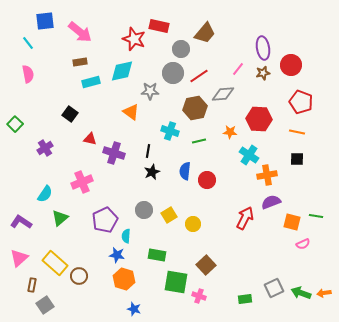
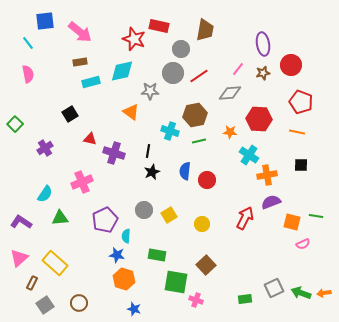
brown trapezoid at (205, 33): moved 3 px up; rotated 30 degrees counterclockwise
purple ellipse at (263, 48): moved 4 px up
gray diamond at (223, 94): moved 7 px right, 1 px up
brown hexagon at (195, 108): moved 7 px down
black square at (70, 114): rotated 21 degrees clockwise
black square at (297, 159): moved 4 px right, 6 px down
green triangle at (60, 218): rotated 36 degrees clockwise
yellow circle at (193, 224): moved 9 px right
brown circle at (79, 276): moved 27 px down
brown rectangle at (32, 285): moved 2 px up; rotated 16 degrees clockwise
pink cross at (199, 296): moved 3 px left, 4 px down
